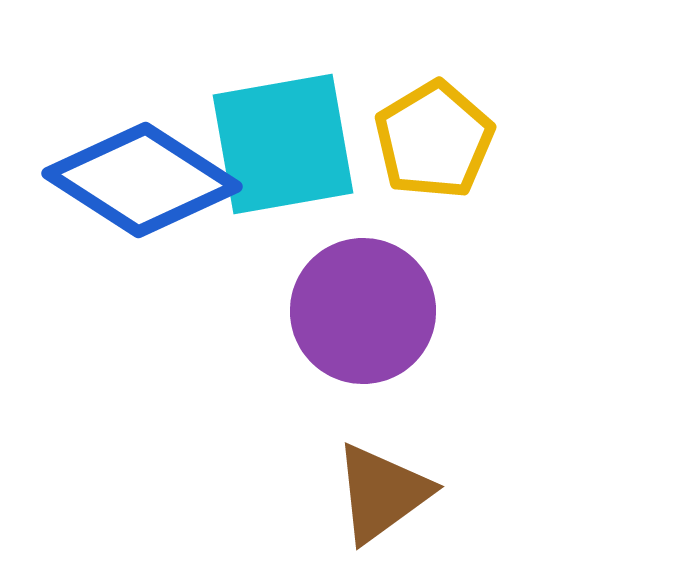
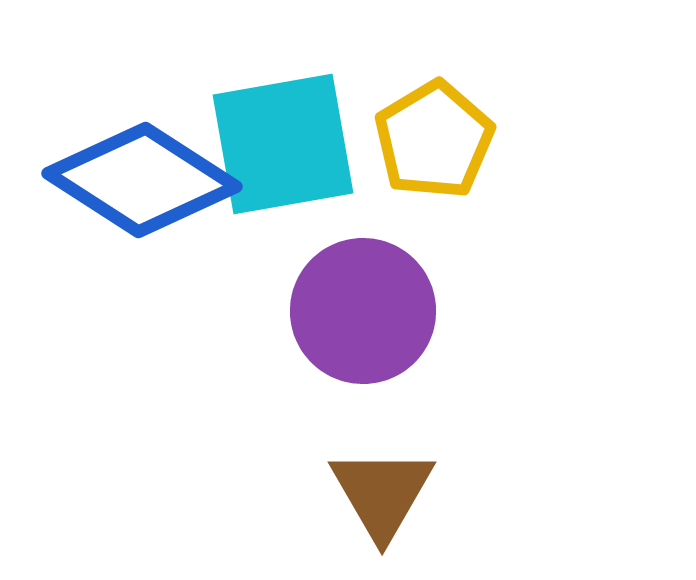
brown triangle: rotated 24 degrees counterclockwise
